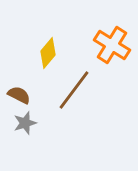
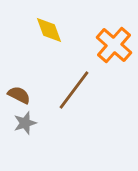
orange cross: moved 2 px right; rotated 9 degrees clockwise
yellow diamond: moved 1 px right, 23 px up; rotated 60 degrees counterclockwise
